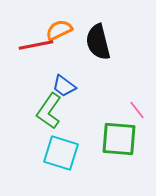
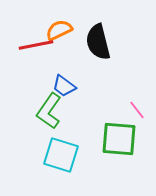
cyan square: moved 2 px down
